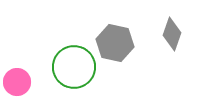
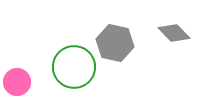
gray diamond: moved 2 px right, 1 px up; rotated 64 degrees counterclockwise
